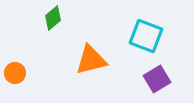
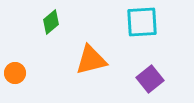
green diamond: moved 2 px left, 4 px down
cyan square: moved 4 px left, 14 px up; rotated 24 degrees counterclockwise
purple square: moved 7 px left; rotated 8 degrees counterclockwise
